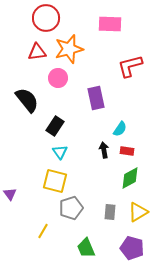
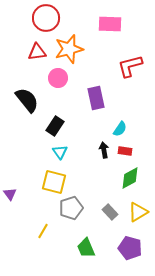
red rectangle: moved 2 px left
yellow square: moved 1 px left, 1 px down
gray rectangle: rotated 49 degrees counterclockwise
purple pentagon: moved 2 px left
